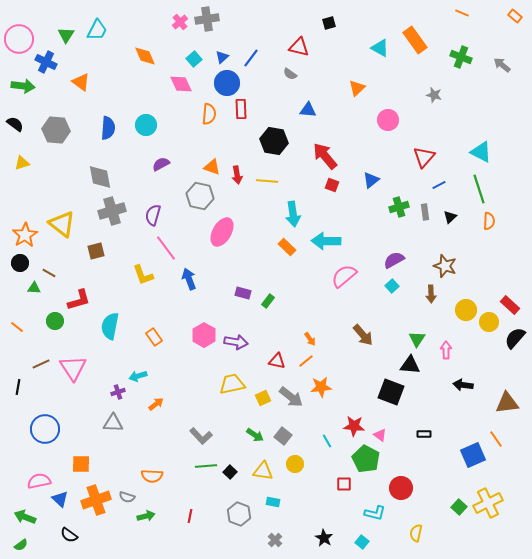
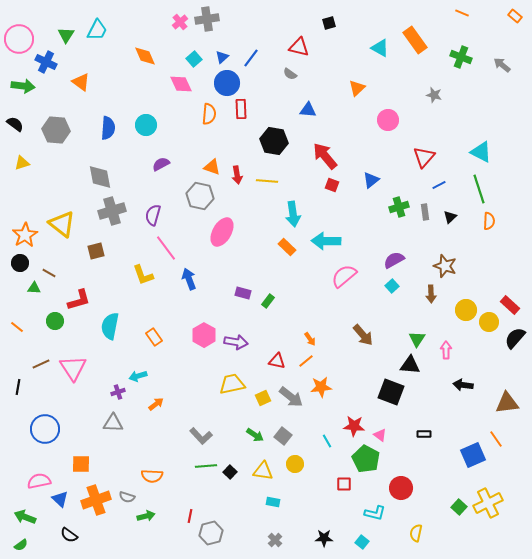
gray hexagon at (239, 514): moved 28 px left, 19 px down; rotated 25 degrees clockwise
black star at (324, 538): rotated 30 degrees counterclockwise
